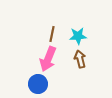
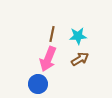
brown arrow: rotated 72 degrees clockwise
